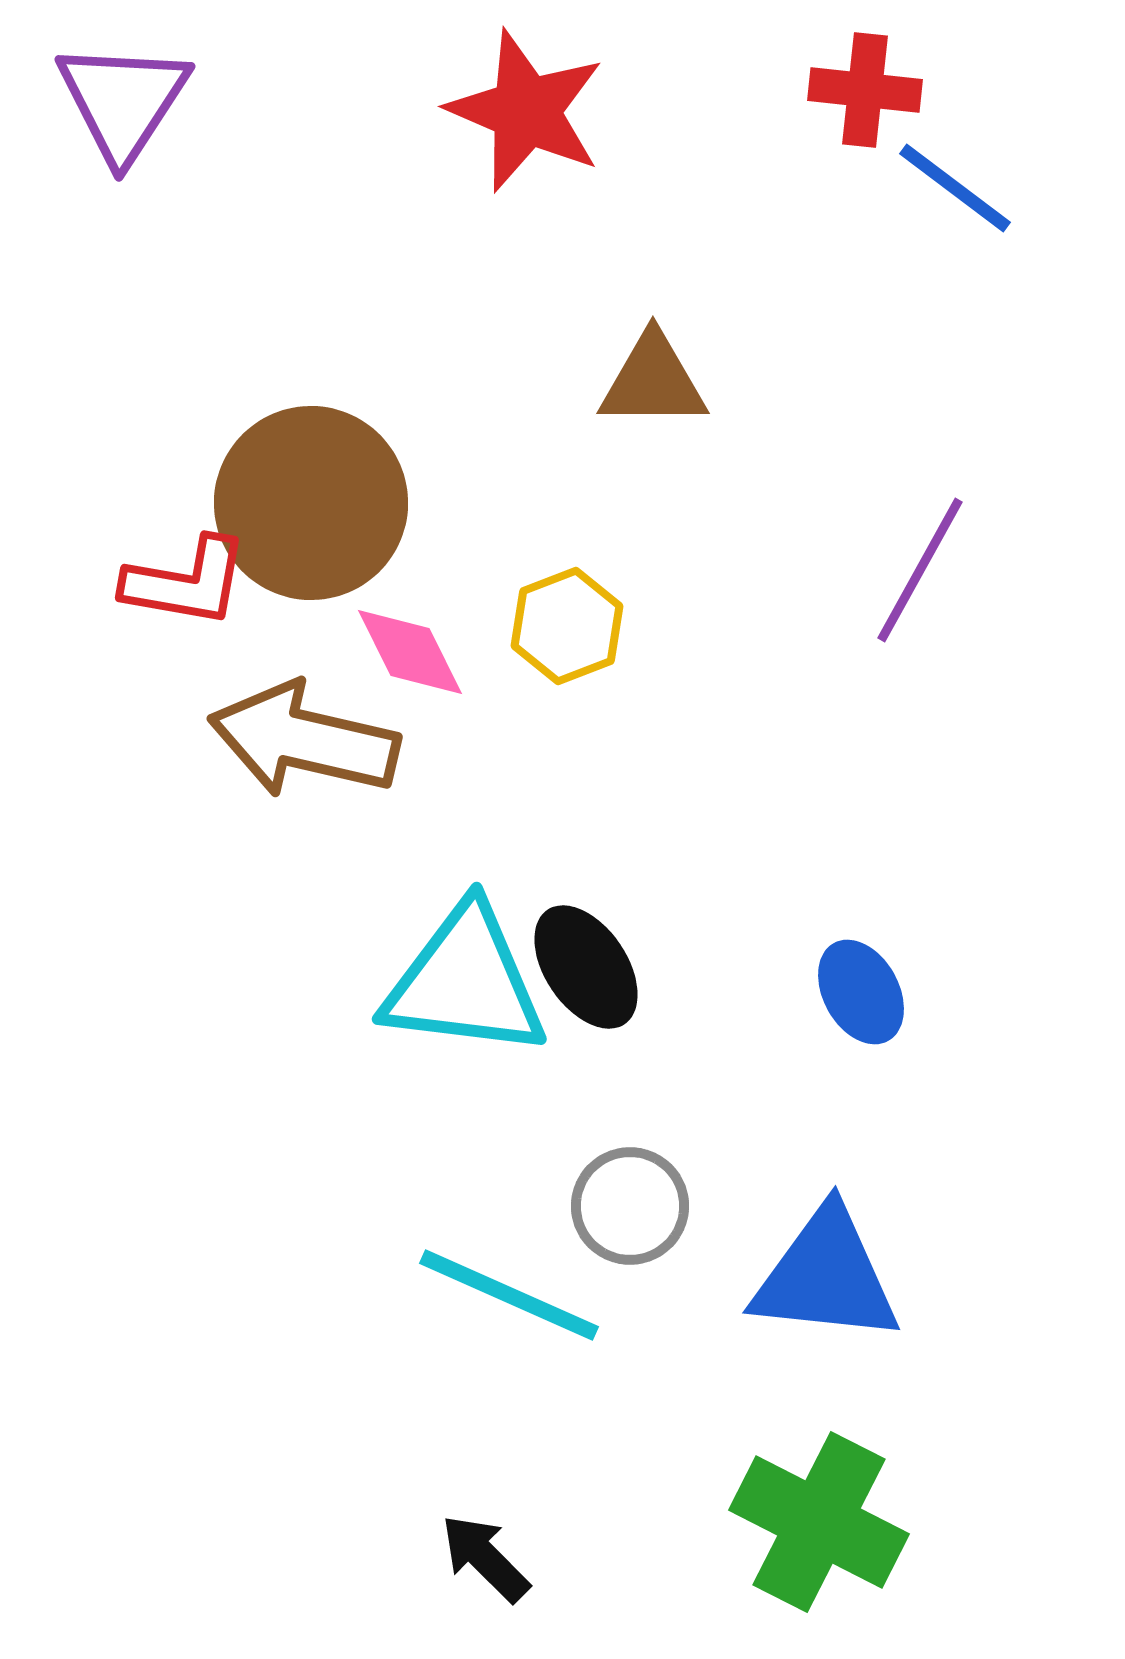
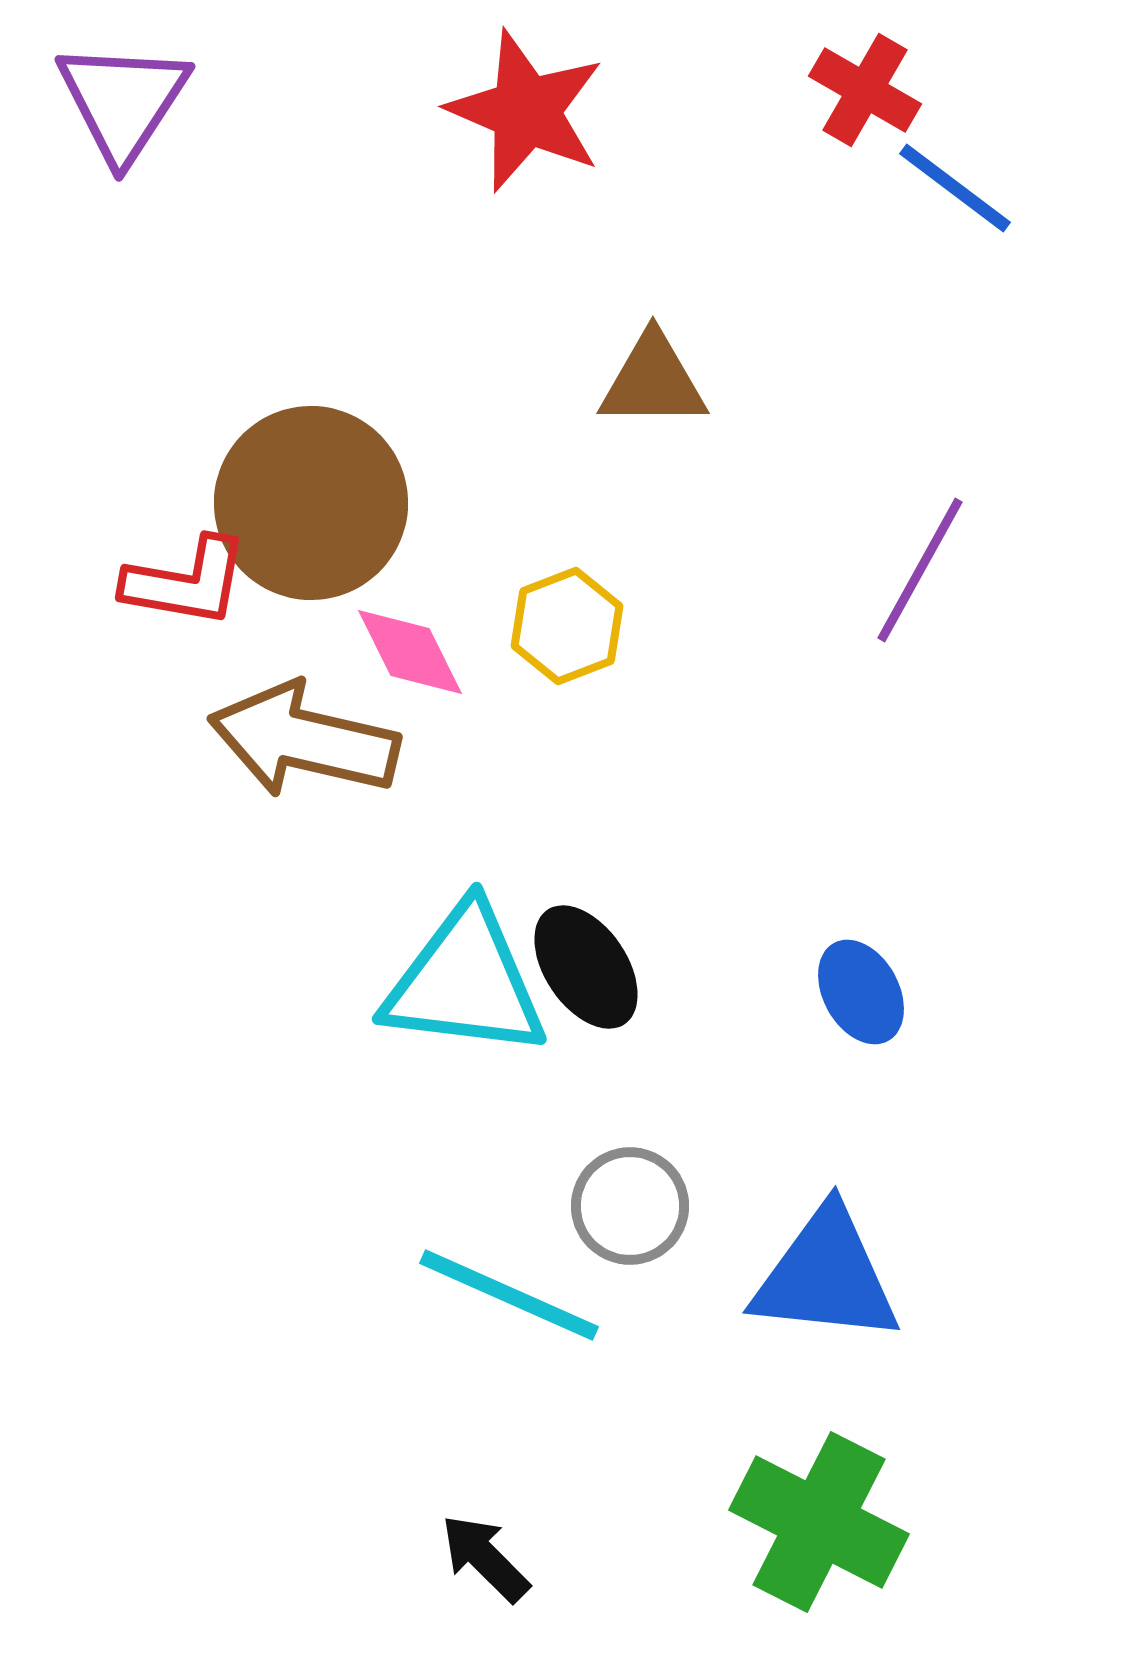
red cross: rotated 24 degrees clockwise
